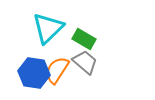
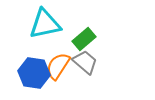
cyan triangle: moved 3 px left, 4 px up; rotated 32 degrees clockwise
green rectangle: rotated 70 degrees counterclockwise
orange semicircle: moved 1 px right, 4 px up
